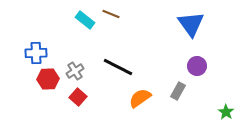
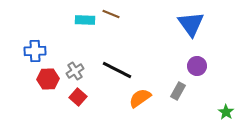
cyan rectangle: rotated 36 degrees counterclockwise
blue cross: moved 1 px left, 2 px up
black line: moved 1 px left, 3 px down
